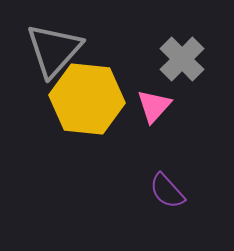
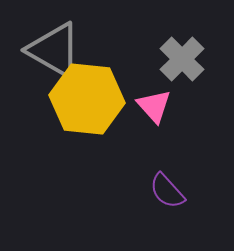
gray triangle: rotated 42 degrees counterclockwise
pink triangle: rotated 24 degrees counterclockwise
